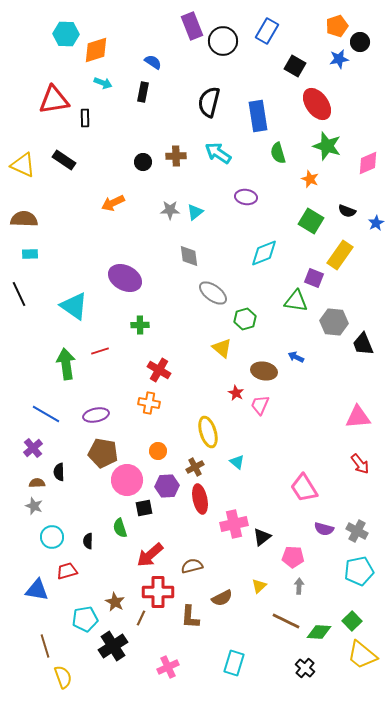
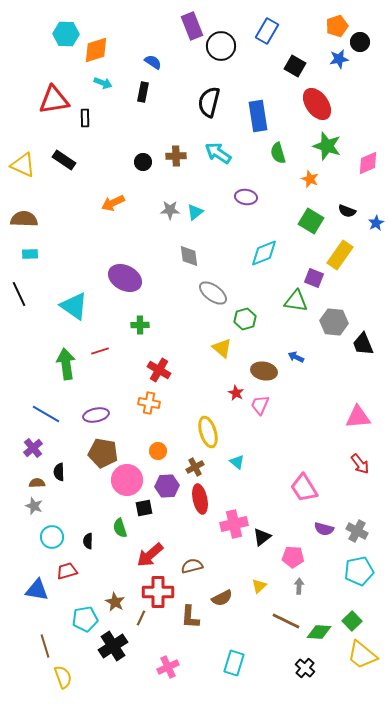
black circle at (223, 41): moved 2 px left, 5 px down
